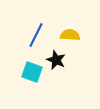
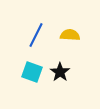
black star: moved 4 px right, 12 px down; rotated 12 degrees clockwise
